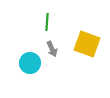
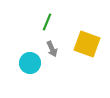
green line: rotated 18 degrees clockwise
